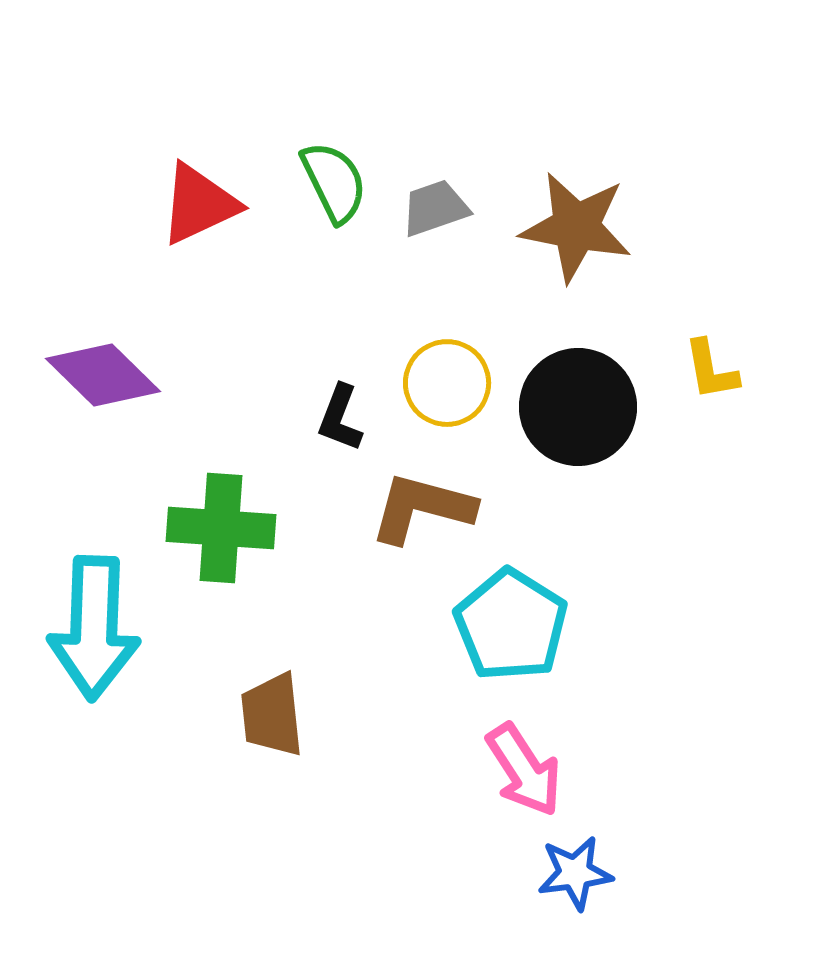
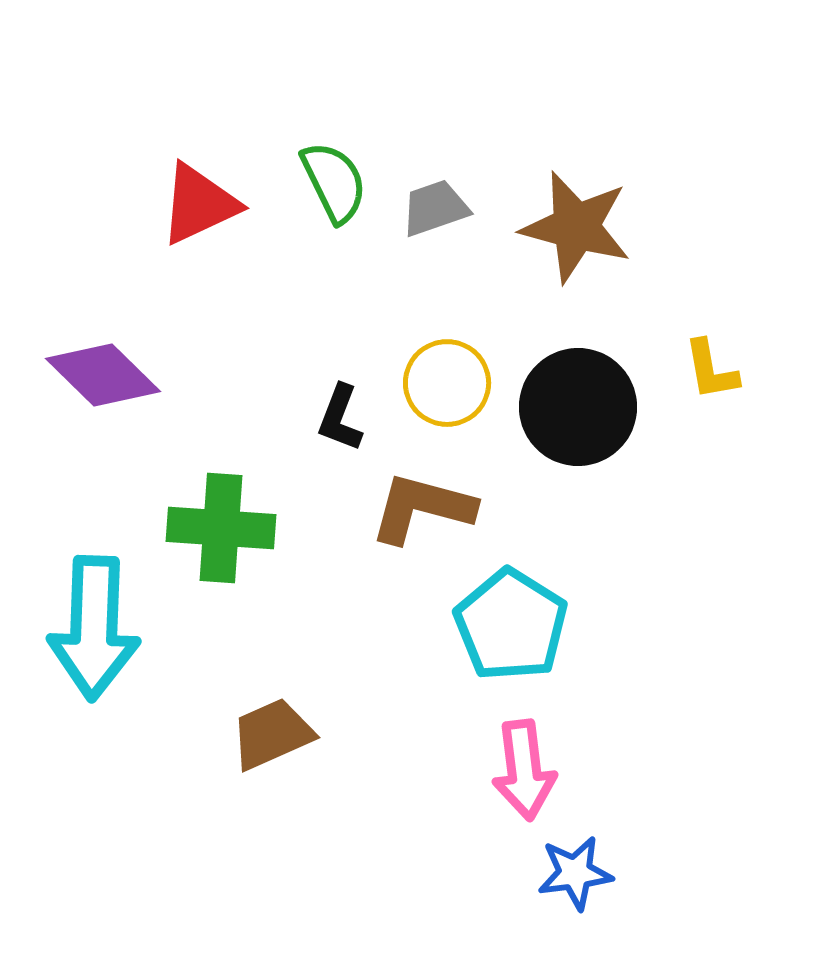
brown star: rotated 4 degrees clockwise
brown trapezoid: moved 19 px down; rotated 72 degrees clockwise
pink arrow: rotated 26 degrees clockwise
